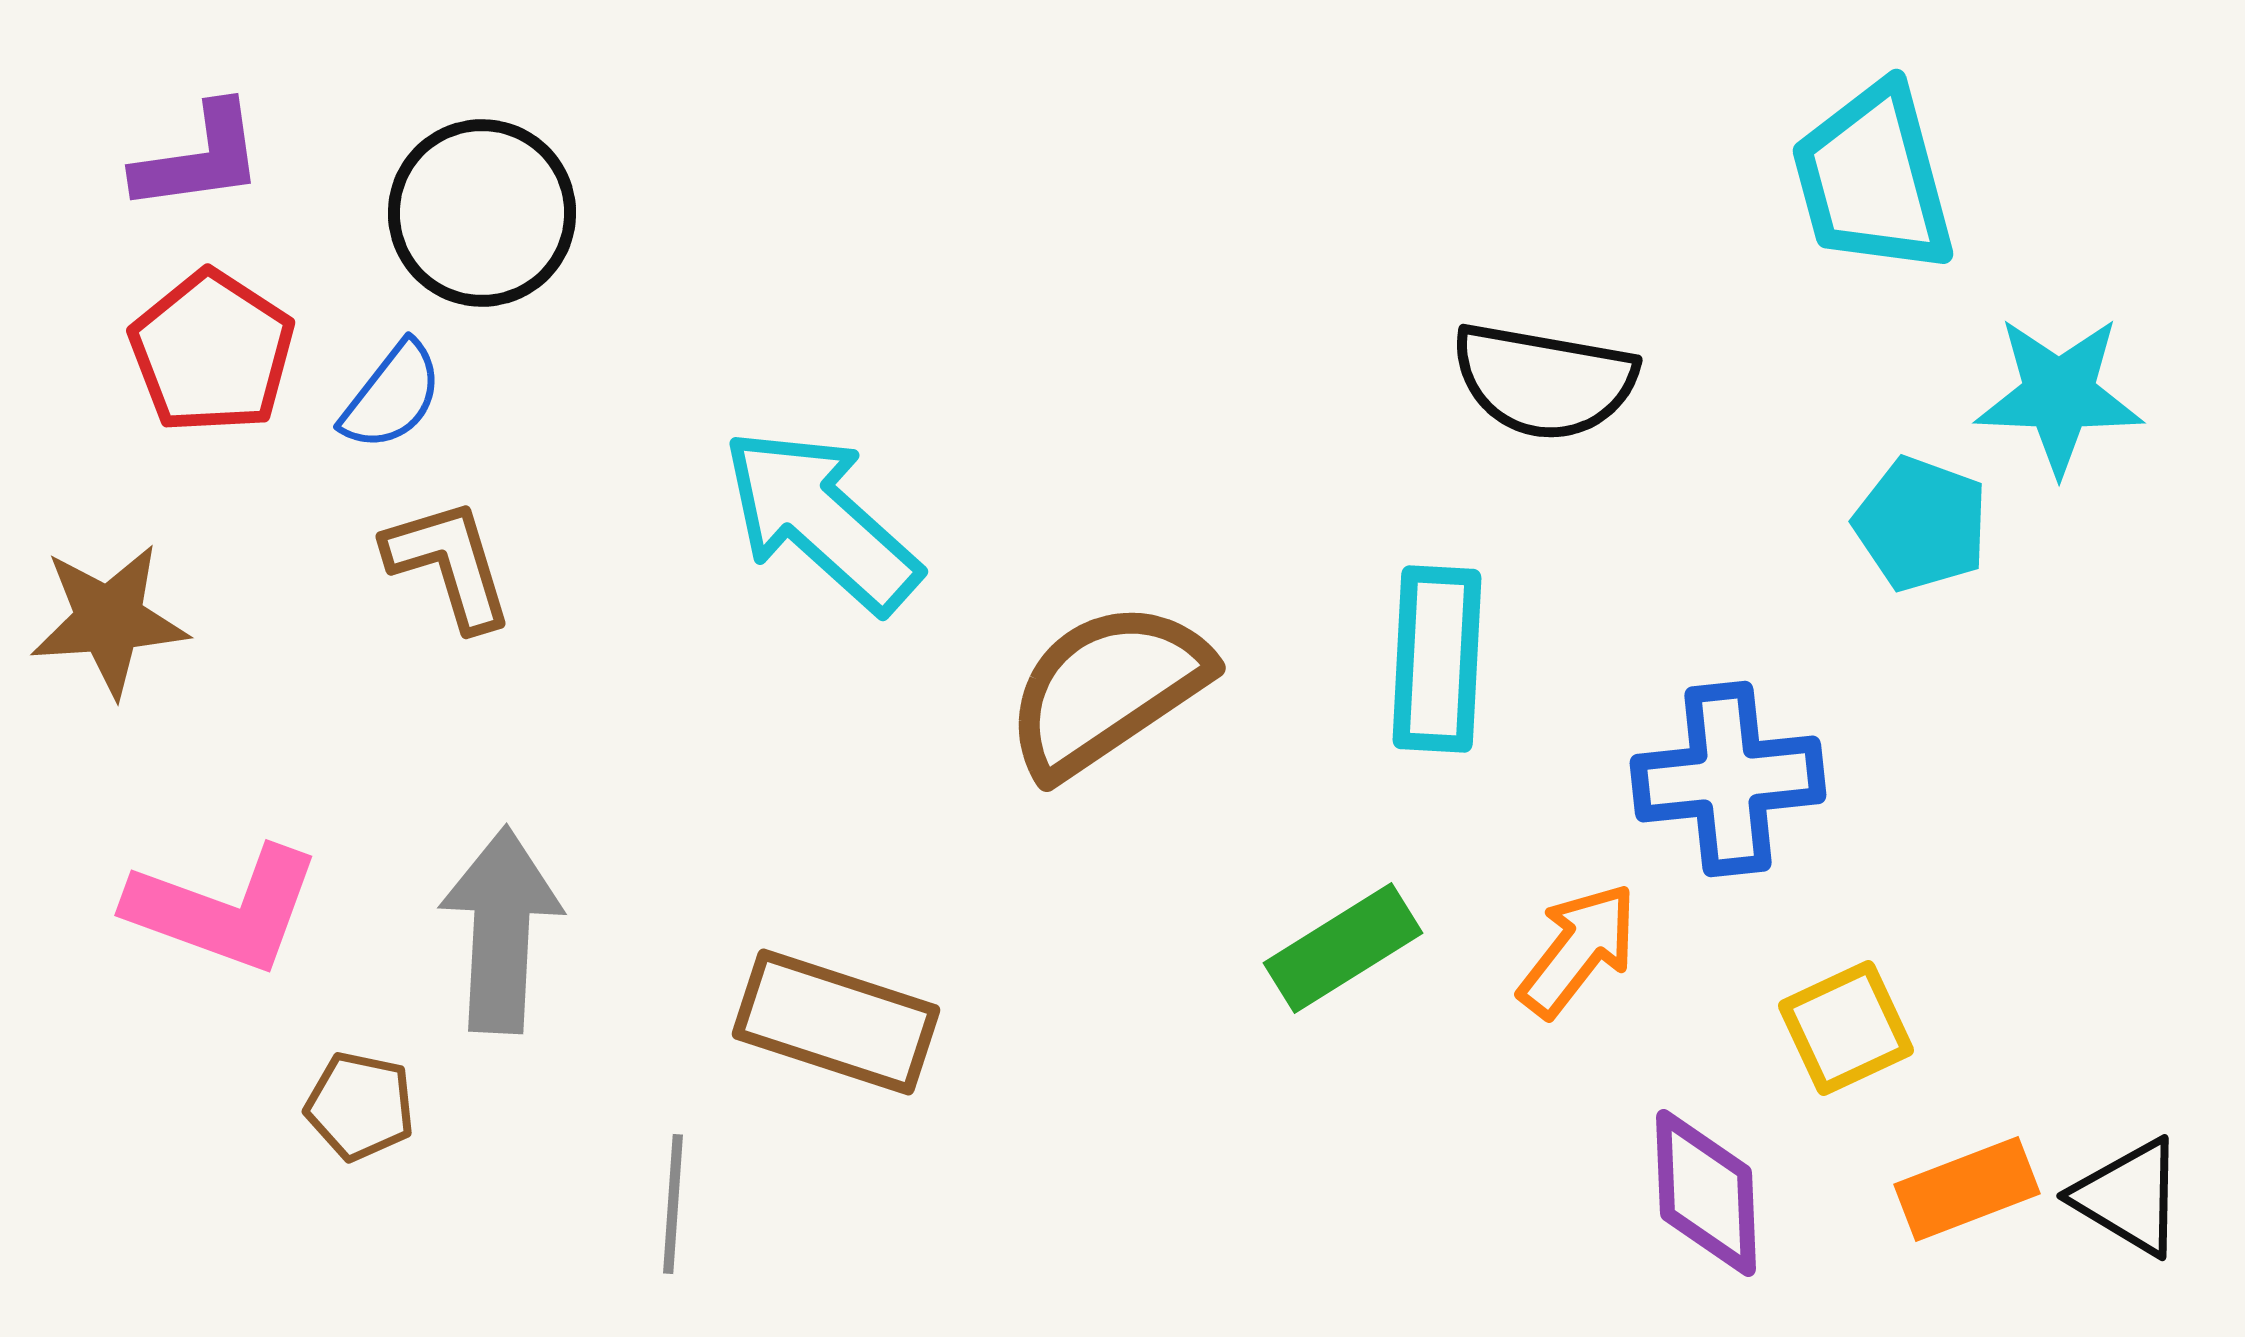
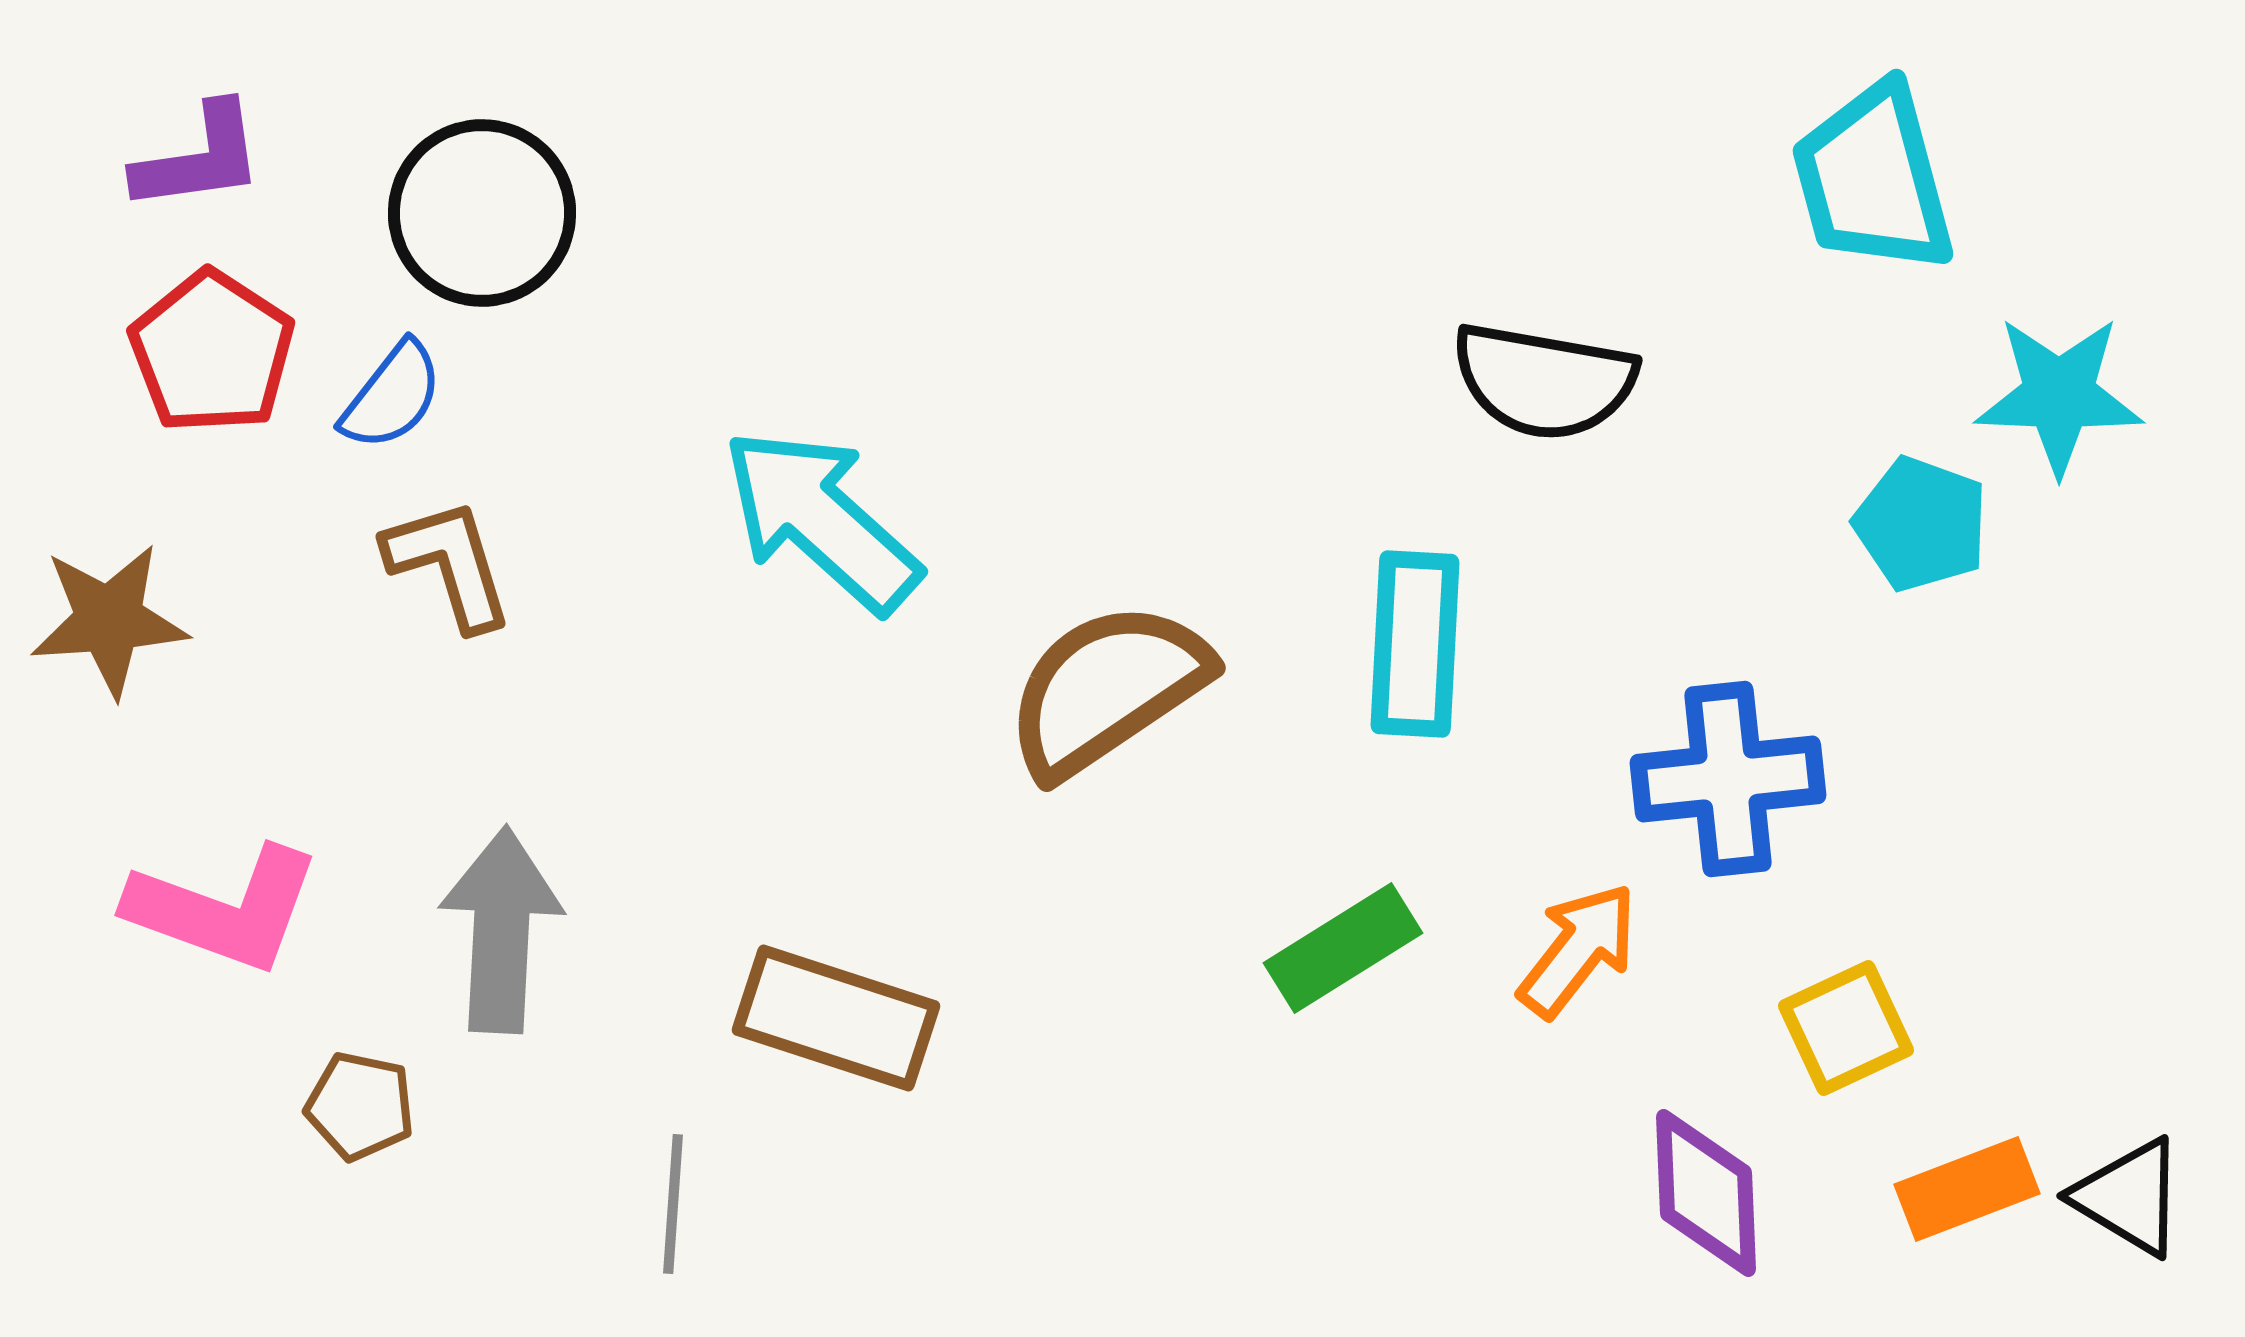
cyan rectangle: moved 22 px left, 15 px up
brown rectangle: moved 4 px up
